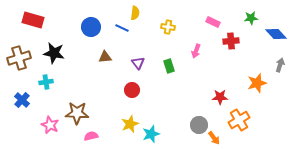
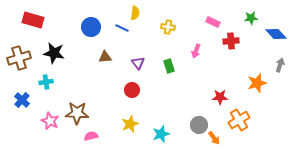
pink star: moved 4 px up
cyan star: moved 10 px right
